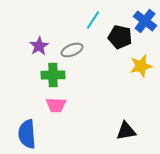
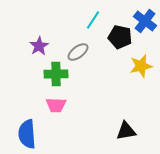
gray ellipse: moved 6 px right, 2 px down; rotated 15 degrees counterclockwise
green cross: moved 3 px right, 1 px up
